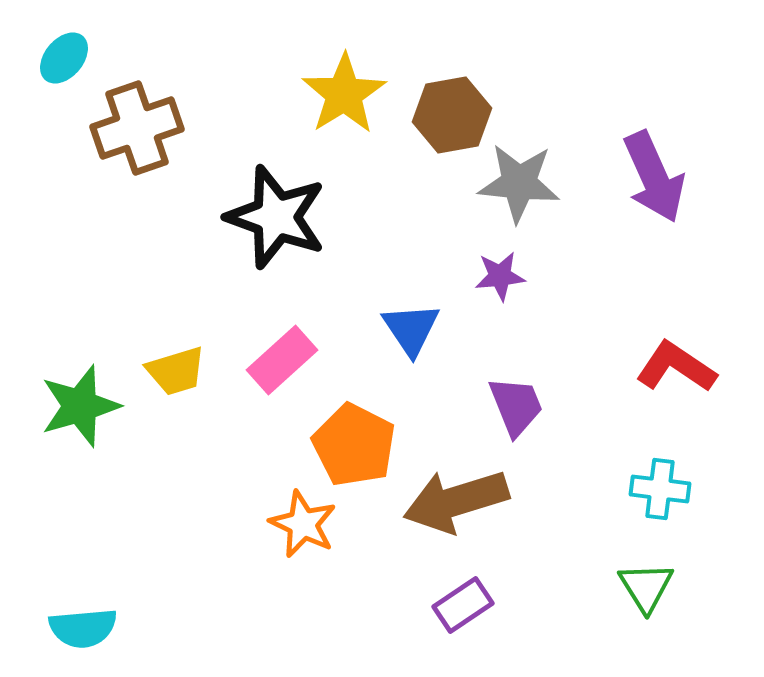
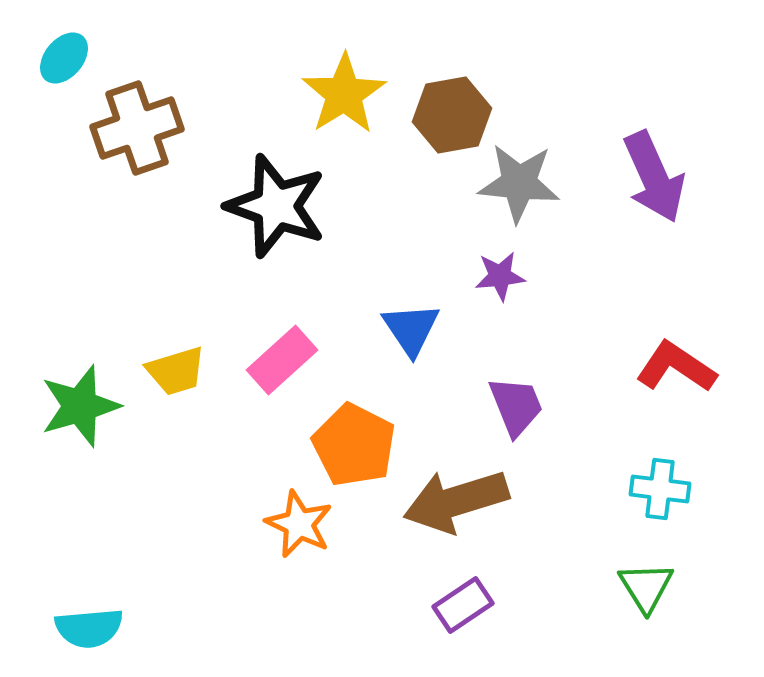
black star: moved 11 px up
orange star: moved 4 px left
cyan semicircle: moved 6 px right
